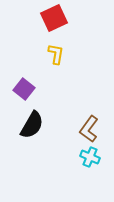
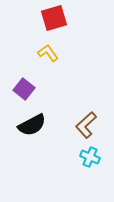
red square: rotated 8 degrees clockwise
yellow L-shape: moved 8 px left, 1 px up; rotated 45 degrees counterclockwise
black semicircle: rotated 32 degrees clockwise
brown L-shape: moved 3 px left, 4 px up; rotated 12 degrees clockwise
